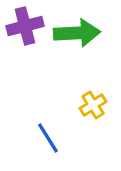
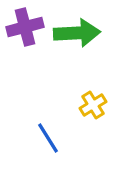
purple cross: moved 1 px down
